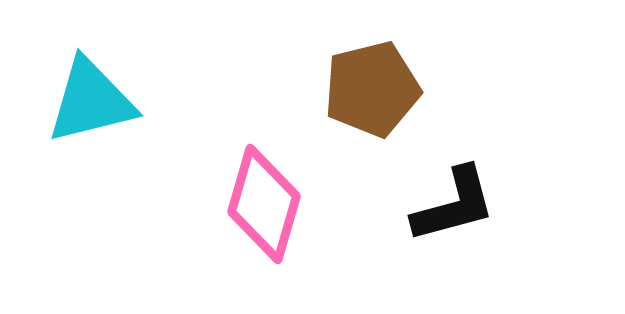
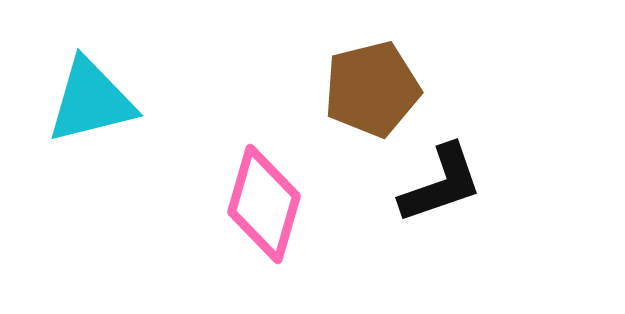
black L-shape: moved 13 px left, 21 px up; rotated 4 degrees counterclockwise
